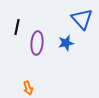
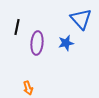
blue triangle: moved 1 px left
